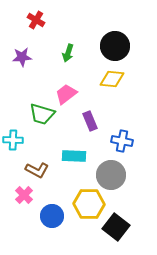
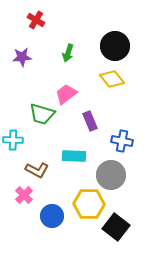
yellow diamond: rotated 45 degrees clockwise
